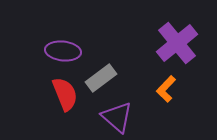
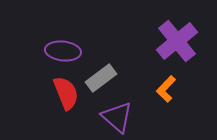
purple cross: moved 2 px up
red semicircle: moved 1 px right, 1 px up
